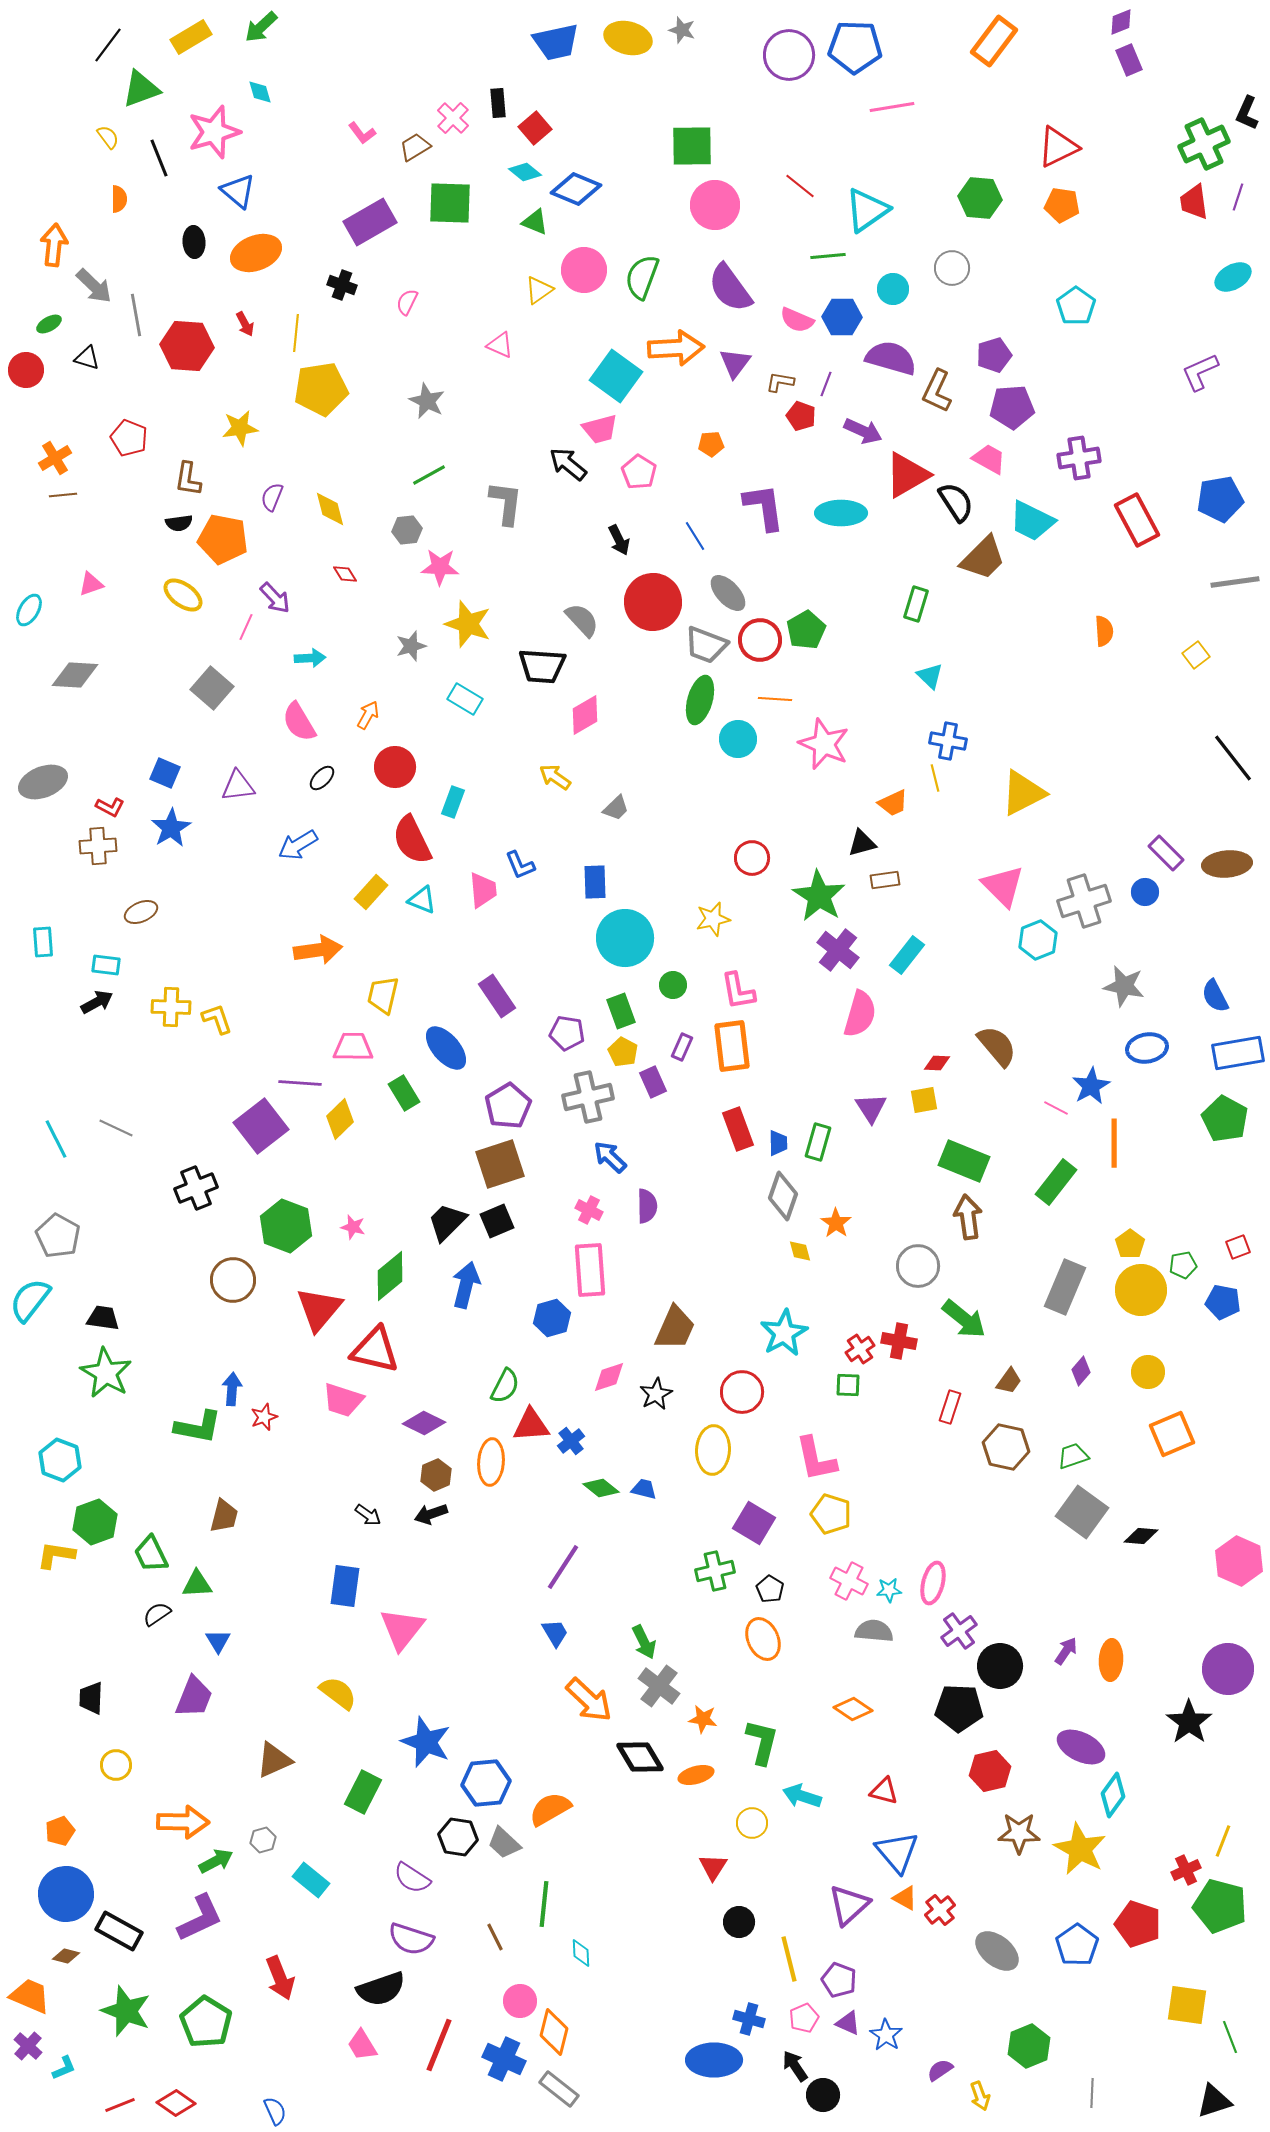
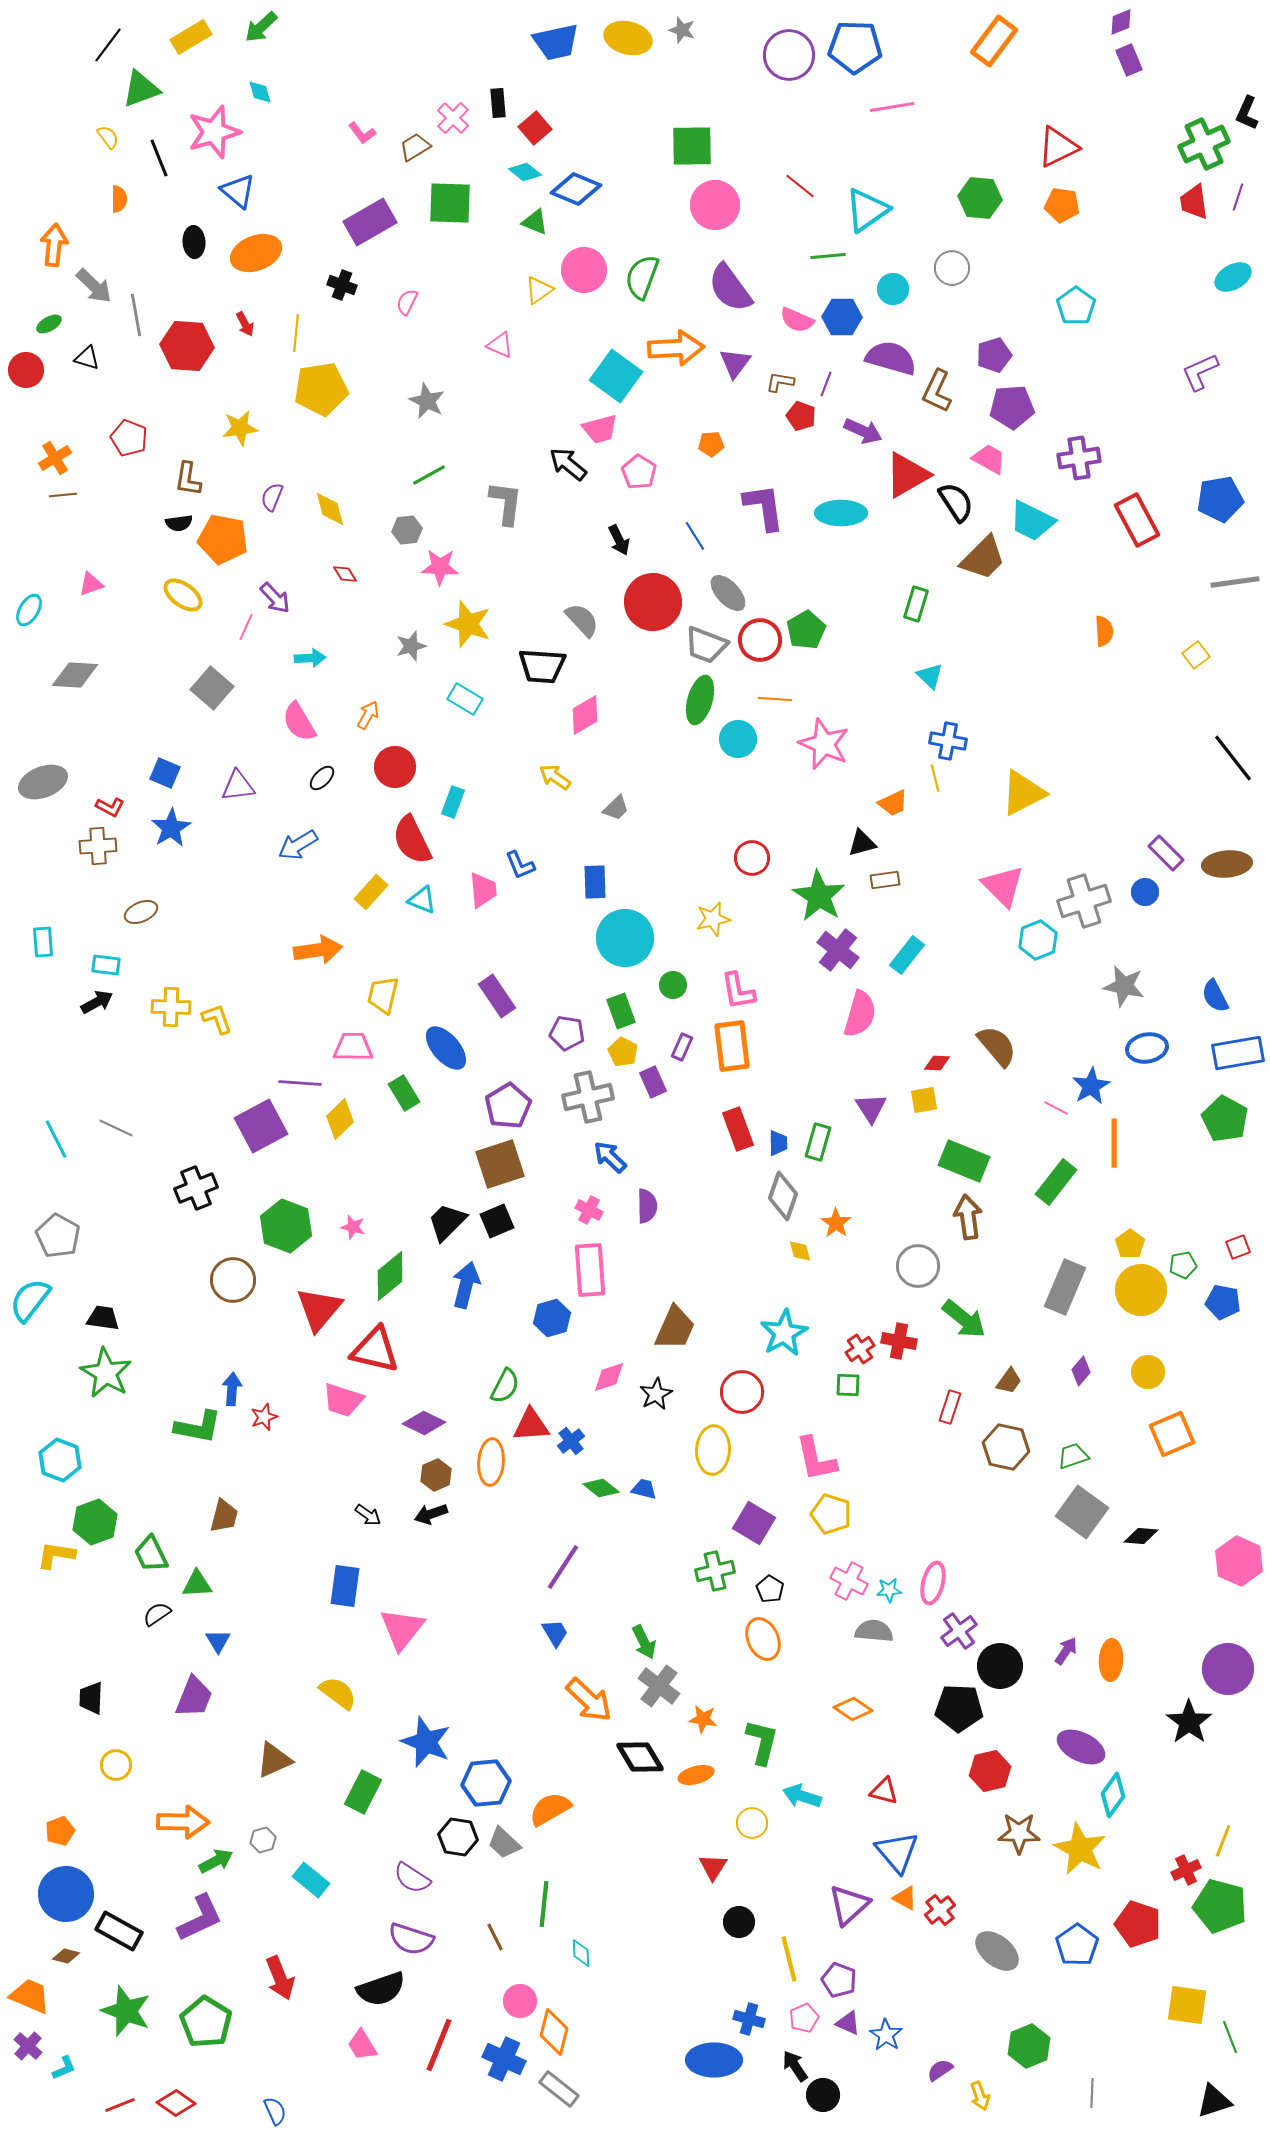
purple square at (261, 1126): rotated 10 degrees clockwise
